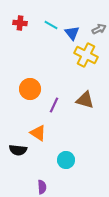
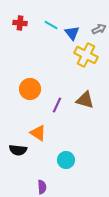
purple line: moved 3 px right
